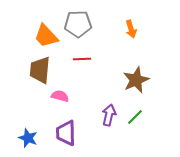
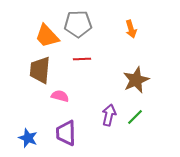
orange trapezoid: moved 1 px right
